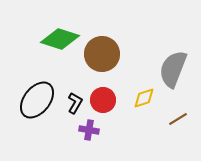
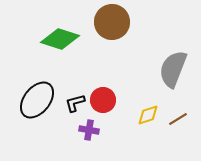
brown circle: moved 10 px right, 32 px up
yellow diamond: moved 4 px right, 17 px down
black L-shape: rotated 135 degrees counterclockwise
